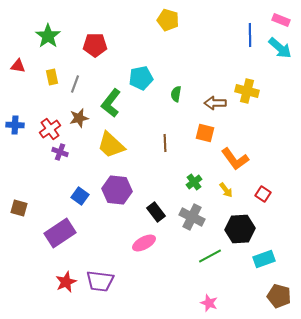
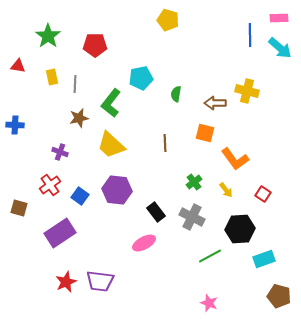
pink rectangle: moved 2 px left, 2 px up; rotated 24 degrees counterclockwise
gray line: rotated 18 degrees counterclockwise
red cross: moved 56 px down
